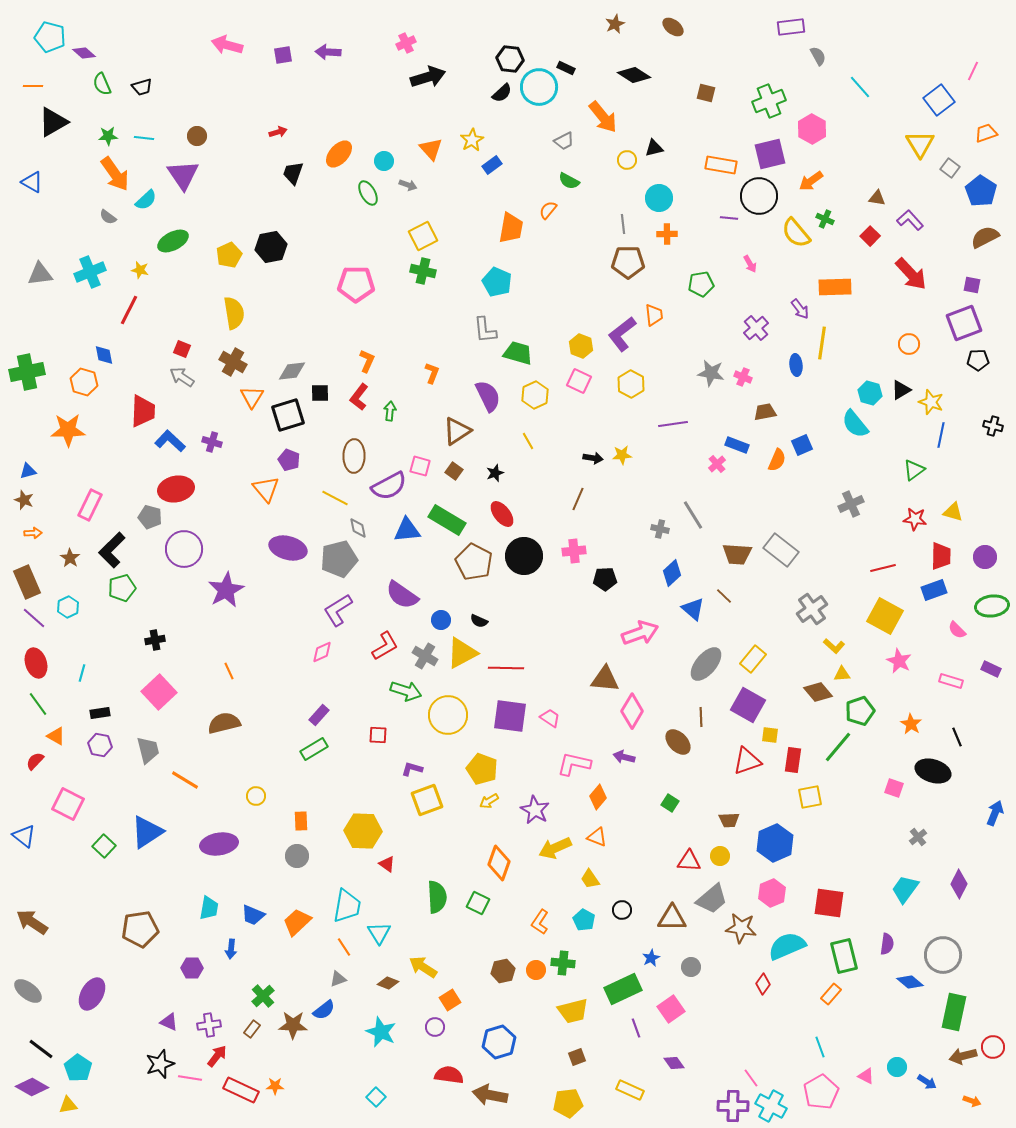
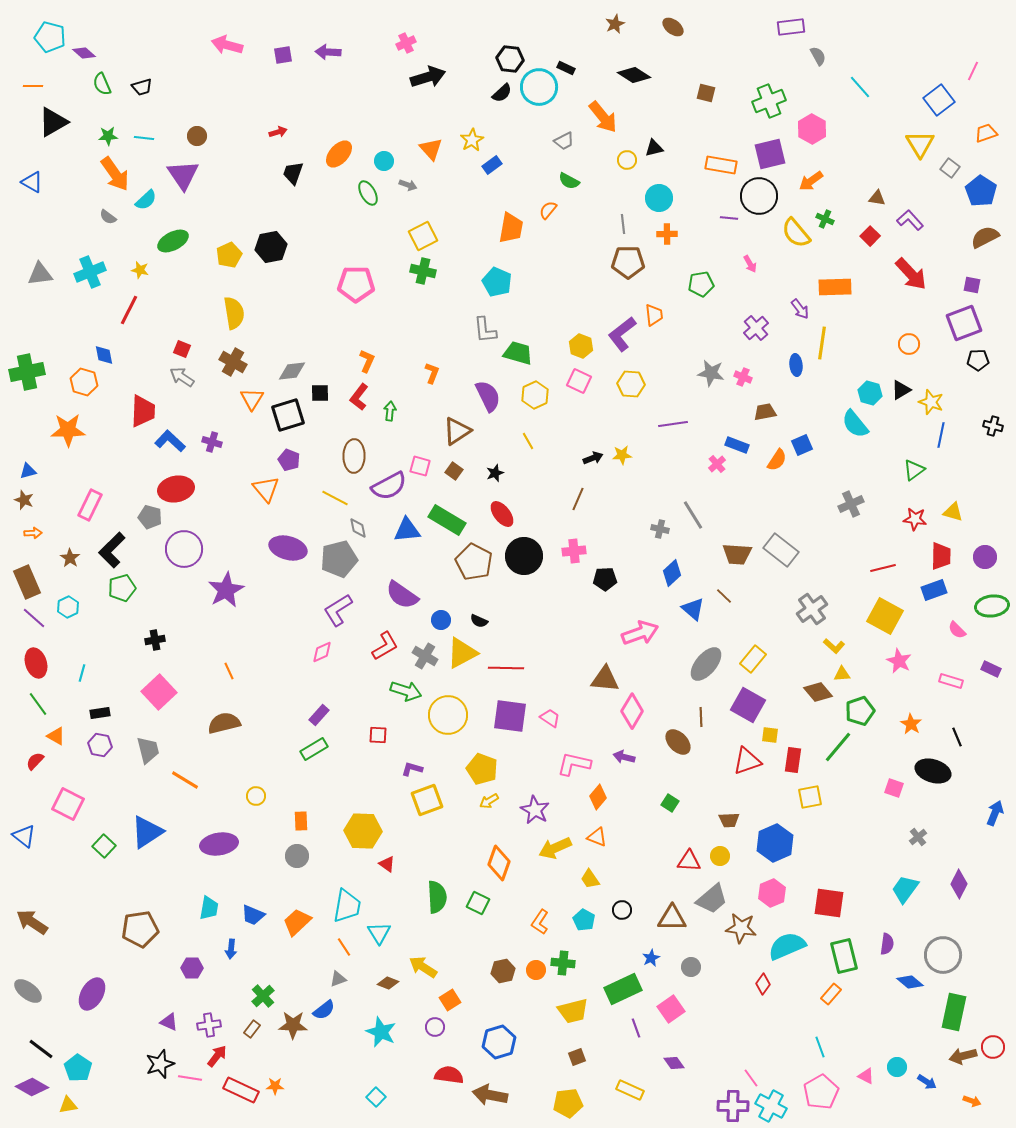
yellow hexagon at (631, 384): rotated 24 degrees counterclockwise
orange triangle at (252, 397): moved 2 px down
black arrow at (593, 458): rotated 30 degrees counterclockwise
orange semicircle at (777, 460): rotated 10 degrees clockwise
